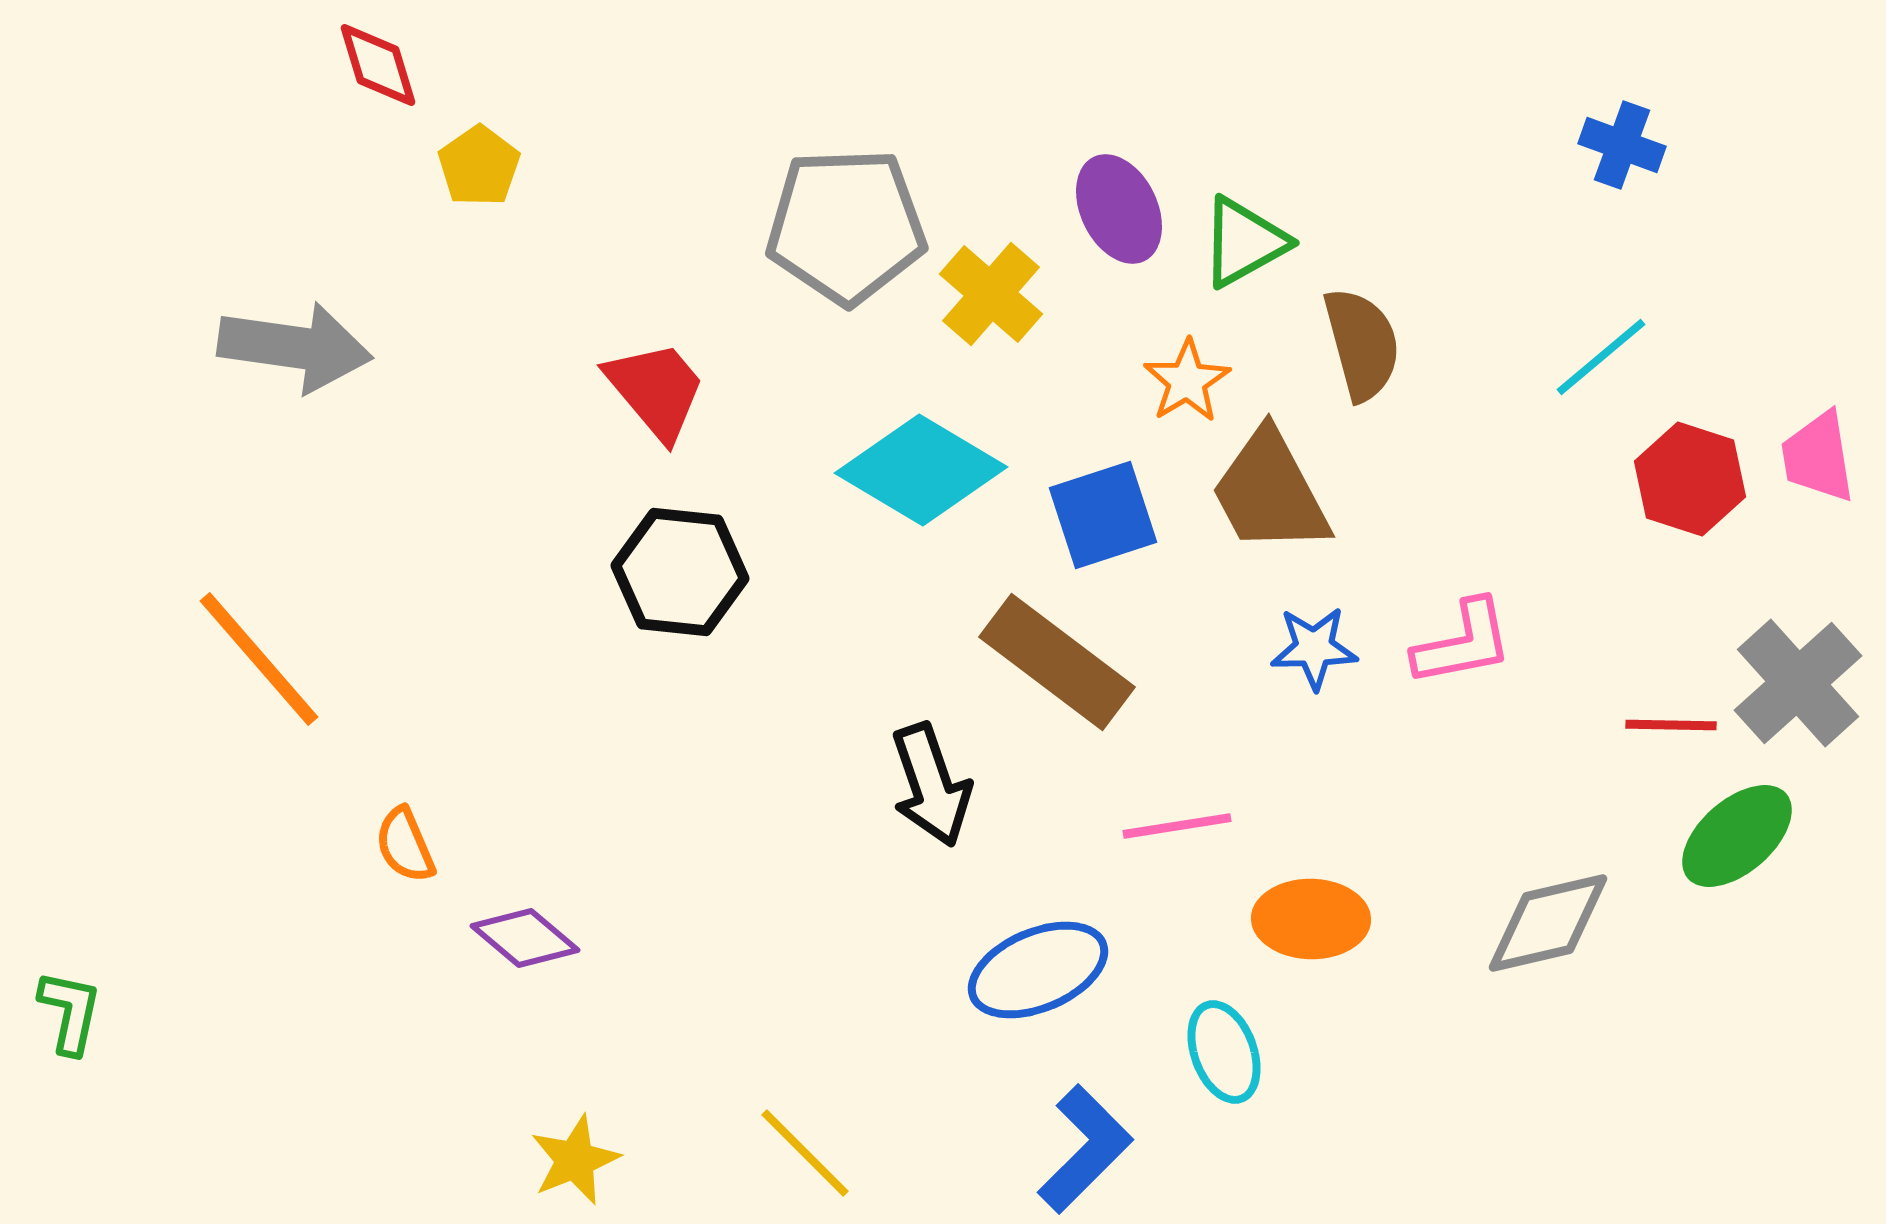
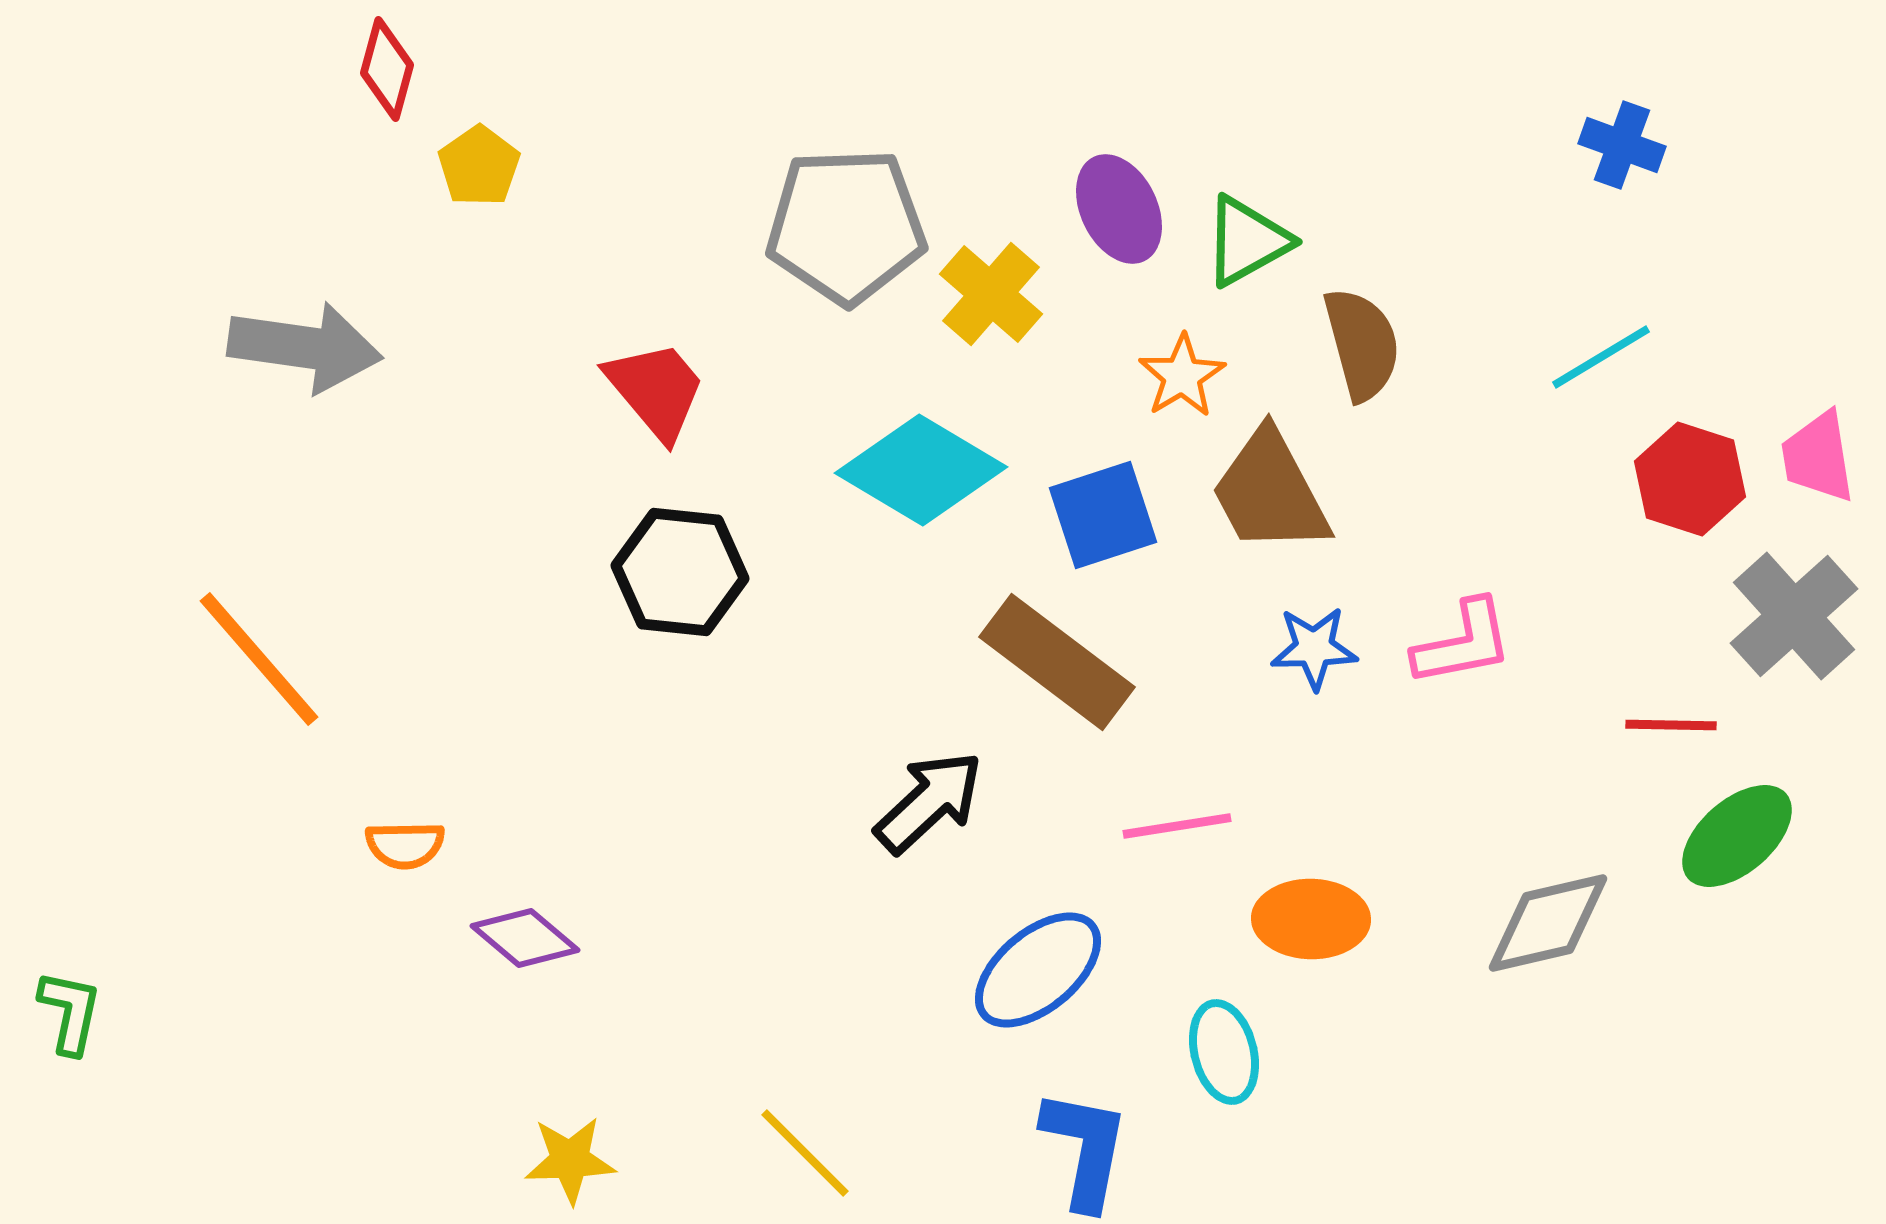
red diamond: moved 9 px right, 4 px down; rotated 32 degrees clockwise
green triangle: moved 3 px right, 1 px up
gray arrow: moved 10 px right
cyan line: rotated 9 degrees clockwise
orange star: moved 5 px left, 5 px up
gray cross: moved 4 px left, 67 px up
black arrow: moved 2 px left, 17 px down; rotated 114 degrees counterclockwise
orange semicircle: rotated 68 degrees counterclockwise
blue ellipse: rotated 17 degrees counterclockwise
cyan ellipse: rotated 6 degrees clockwise
blue L-shape: rotated 34 degrees counterclockwise
yellow star: moved 5 px left; rotated 20 degrees clockwise
